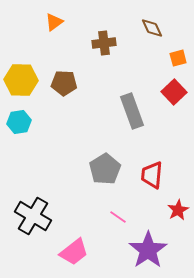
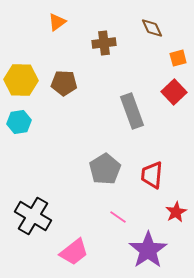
orange triangle: moved 3 px right
red star: moved 2 px left, 2 px down
